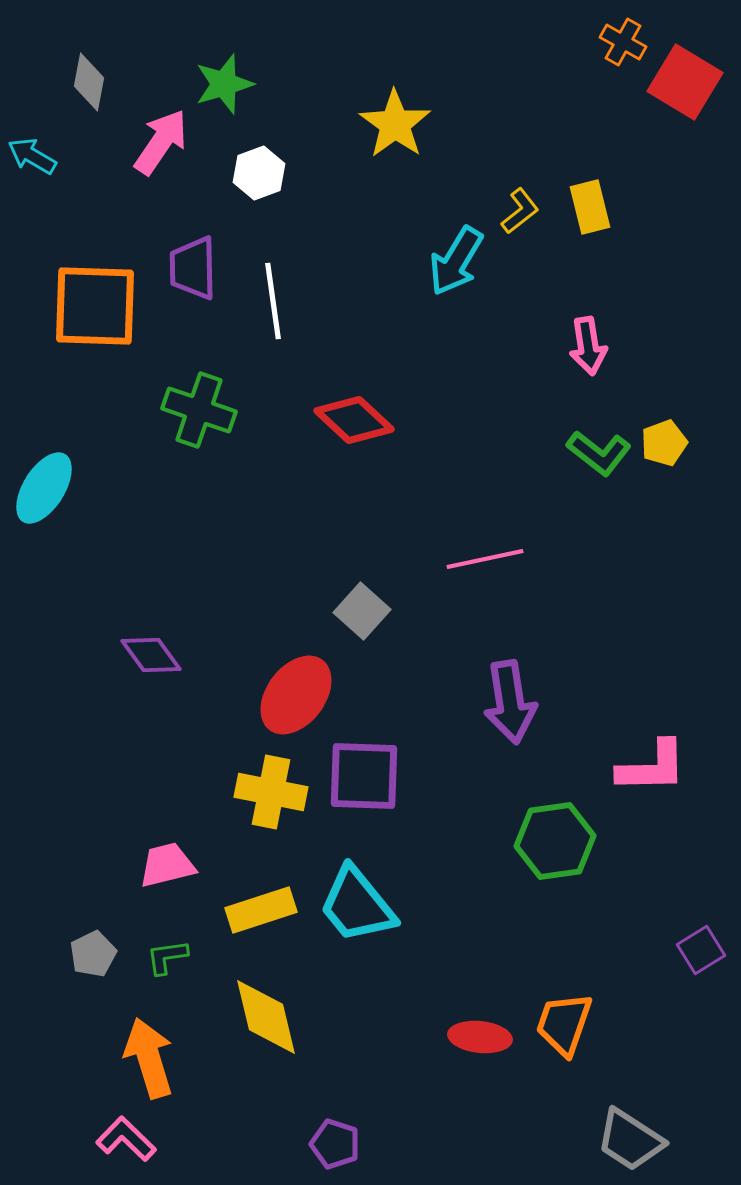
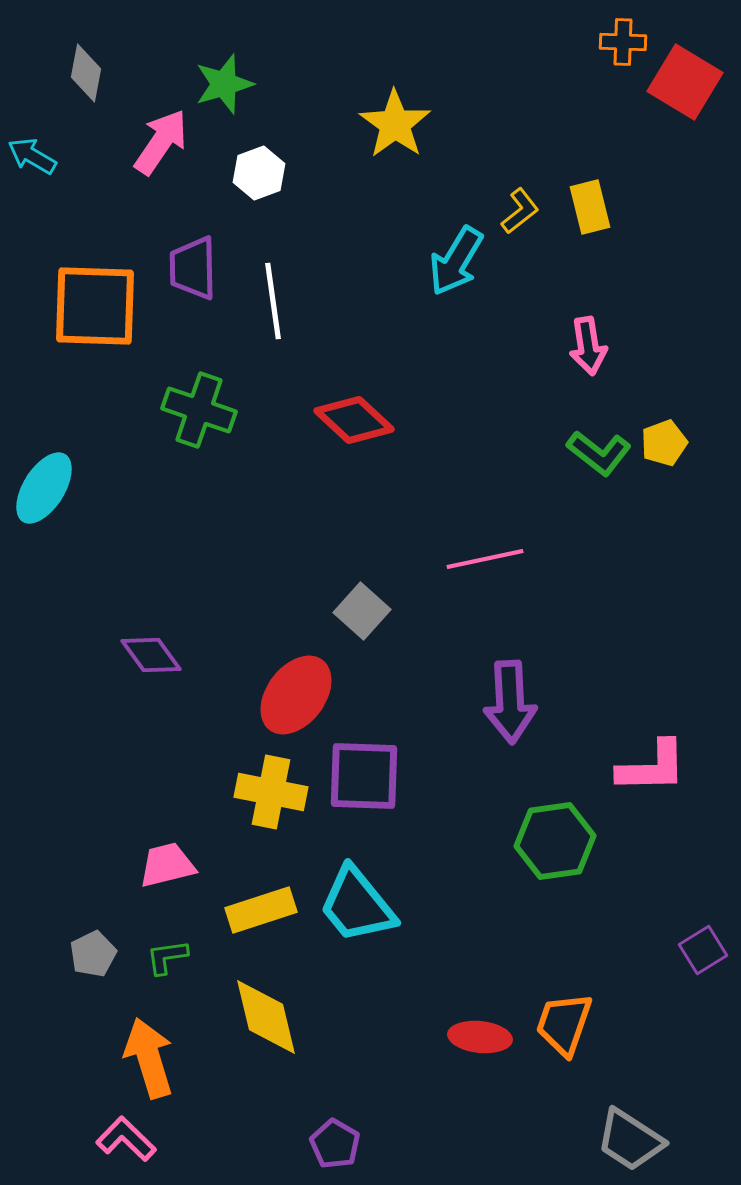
orange cross at (623, 42): rotated 27 degrees counterclockwise
gray diamond at (89, 82): moved 3 px left, 9 px up
purple arrow at (510, 702): rotated 6 degrees clockwise
purple square at (701, 950): moved 2 px right
purple pentagon at (335, 1144): rotated 12 degrees clockwise
